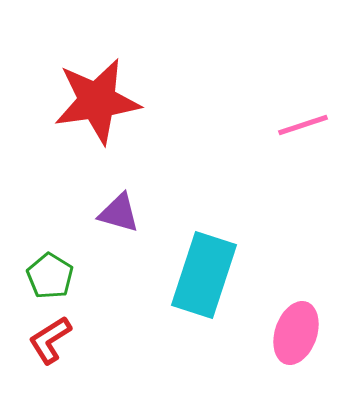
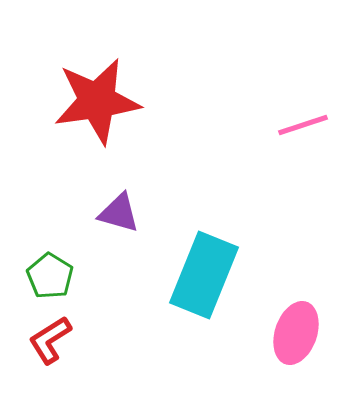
cyan rectangle: rotated 4 degrees clockwise
